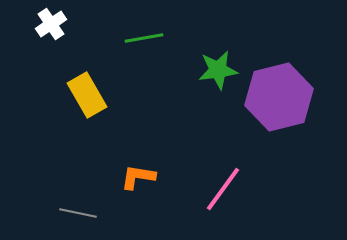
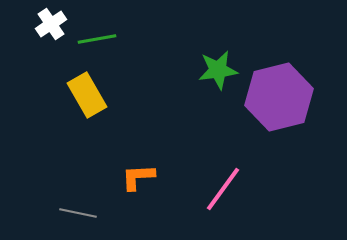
green line: moved 47 px left, 1 px down
orange L-shape: rotated 12 degrees counterclockwise
